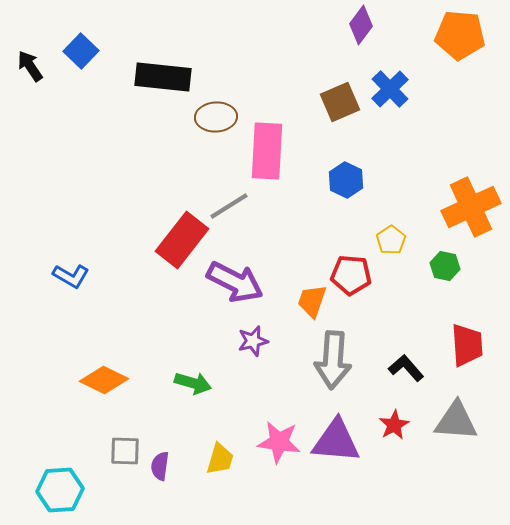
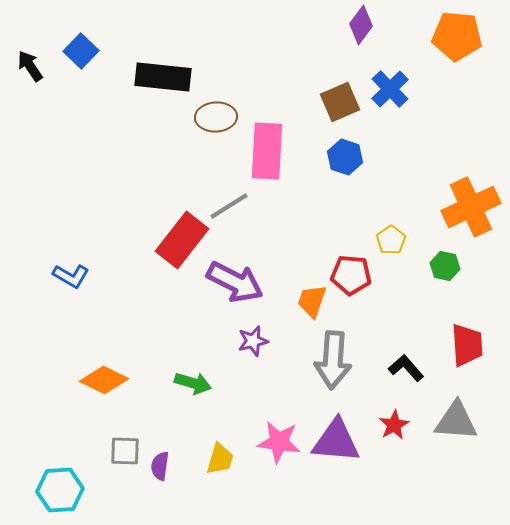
orange pentagon: moved 3 px left, 1 px down
blue hexagon: moved 1 px left, 23 px up; rotated 8 degrees counterclockwise
